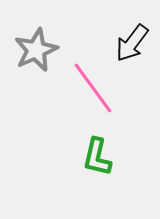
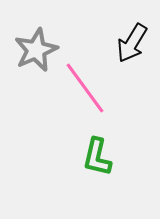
black arrow: rotated 6 degrees counterclockwise
pink line: moved 8 px left
